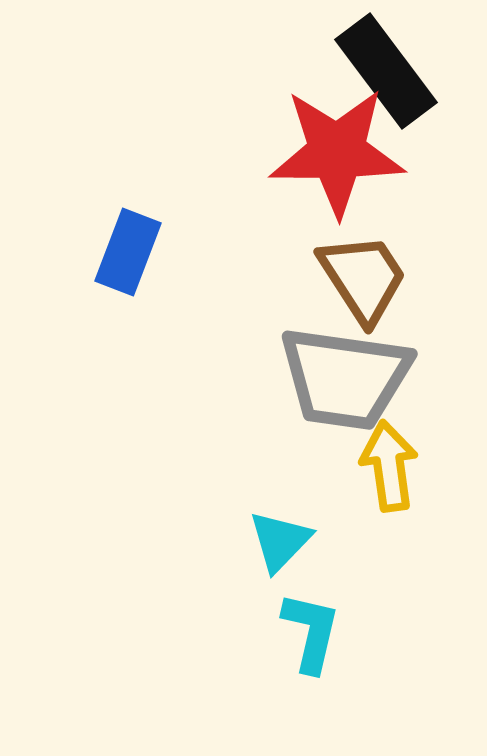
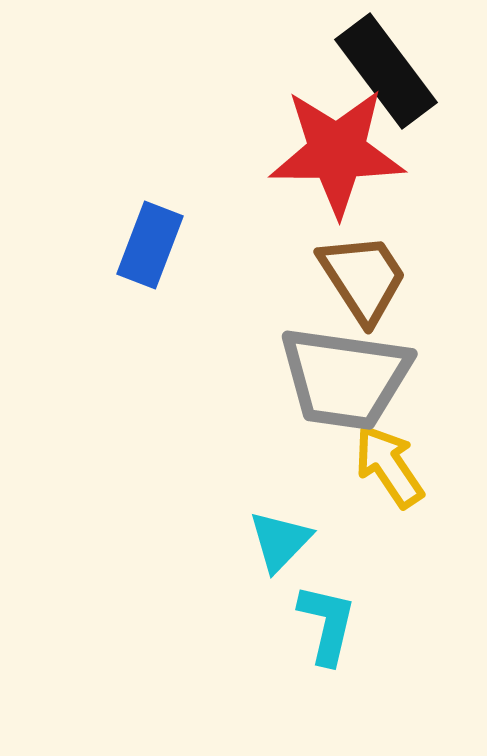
blue rectangle: moved 22 px right, 7 px up
yellow arrow: rotated 26 degrees counterclockwise
cyan L-shape: moved 16 px right, 8 px up
